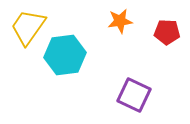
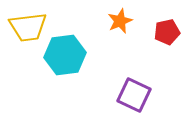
orange star: rotated 15 degrees counterclockwise
yellow trapezoid: rotated 132 degrees counterclockwise
red pentagon: rotated 15 degrees counterclockwise
